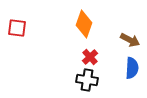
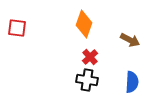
blue semicircle: moved 14 px down
